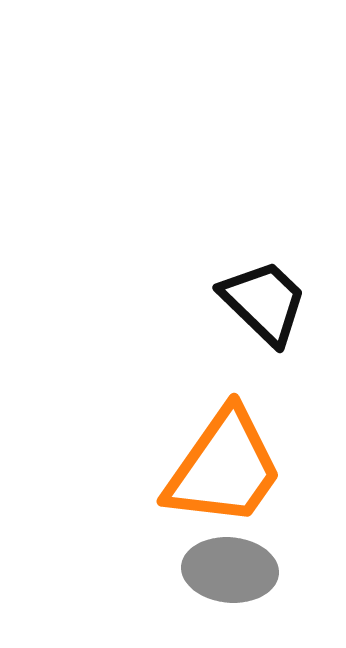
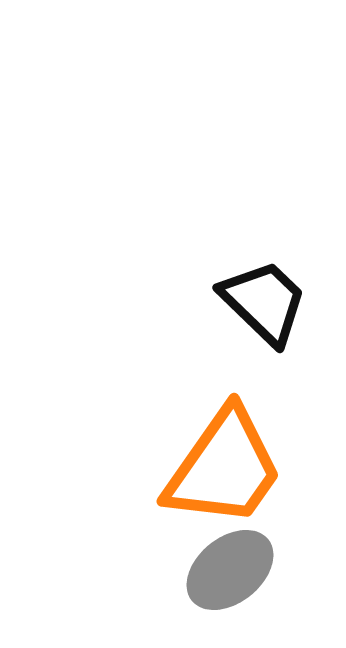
gray ellipse: rotated 44 degrees counterclockwise
